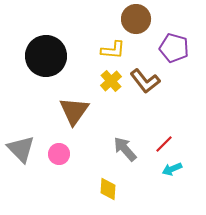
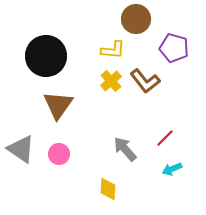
brown triangle: moved 16 px left, 6 px up
red line: moved 1 px right, 6 px up
gray triangle: rotated 12 degrees counterclockwise
